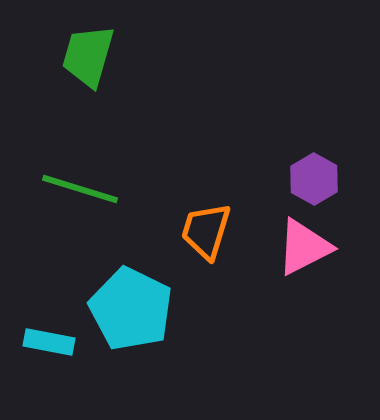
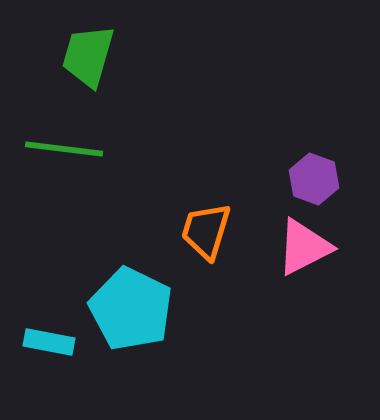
purple hexagon: rotated 9 degrees counterclockwise
green line: moved 16 px left, 40 px up; rotated 10 degrees counterclockwise
